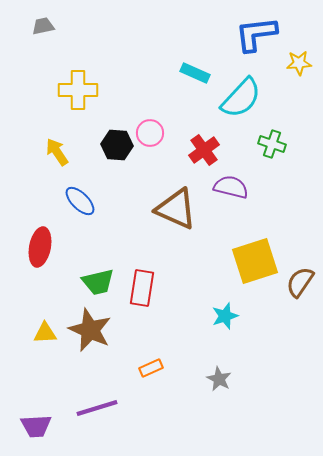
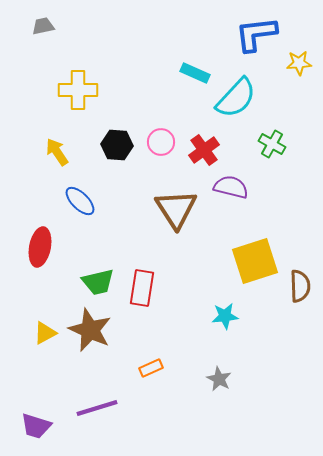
cyan semicircle: moved 5 px left
pink circle: moved 11 px right, 9 px down
green cross: rotated 12 degrees clockwise
brown triangle: rotated 33 degrees clockwise
brown semicircle: moved 4 px down; rotated 144 degrees clockwise
cyan star: rotated 12 degrees clockwise
yellow triangle: rotated 25 degrees counterclockwise
purple trapezoid: rotated 20 degrees clockwise
